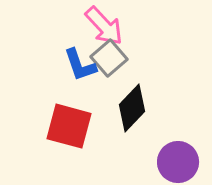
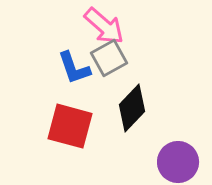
pink arrow: rotated 6 degrees counterclockwise
gray square: rotated 12 degrees clockwise
blue L-shape: moved 6 px left, 3 px down
red square: moved 1 px right
